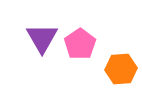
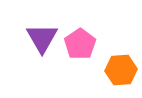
orange hexagon: moved 1 px down
